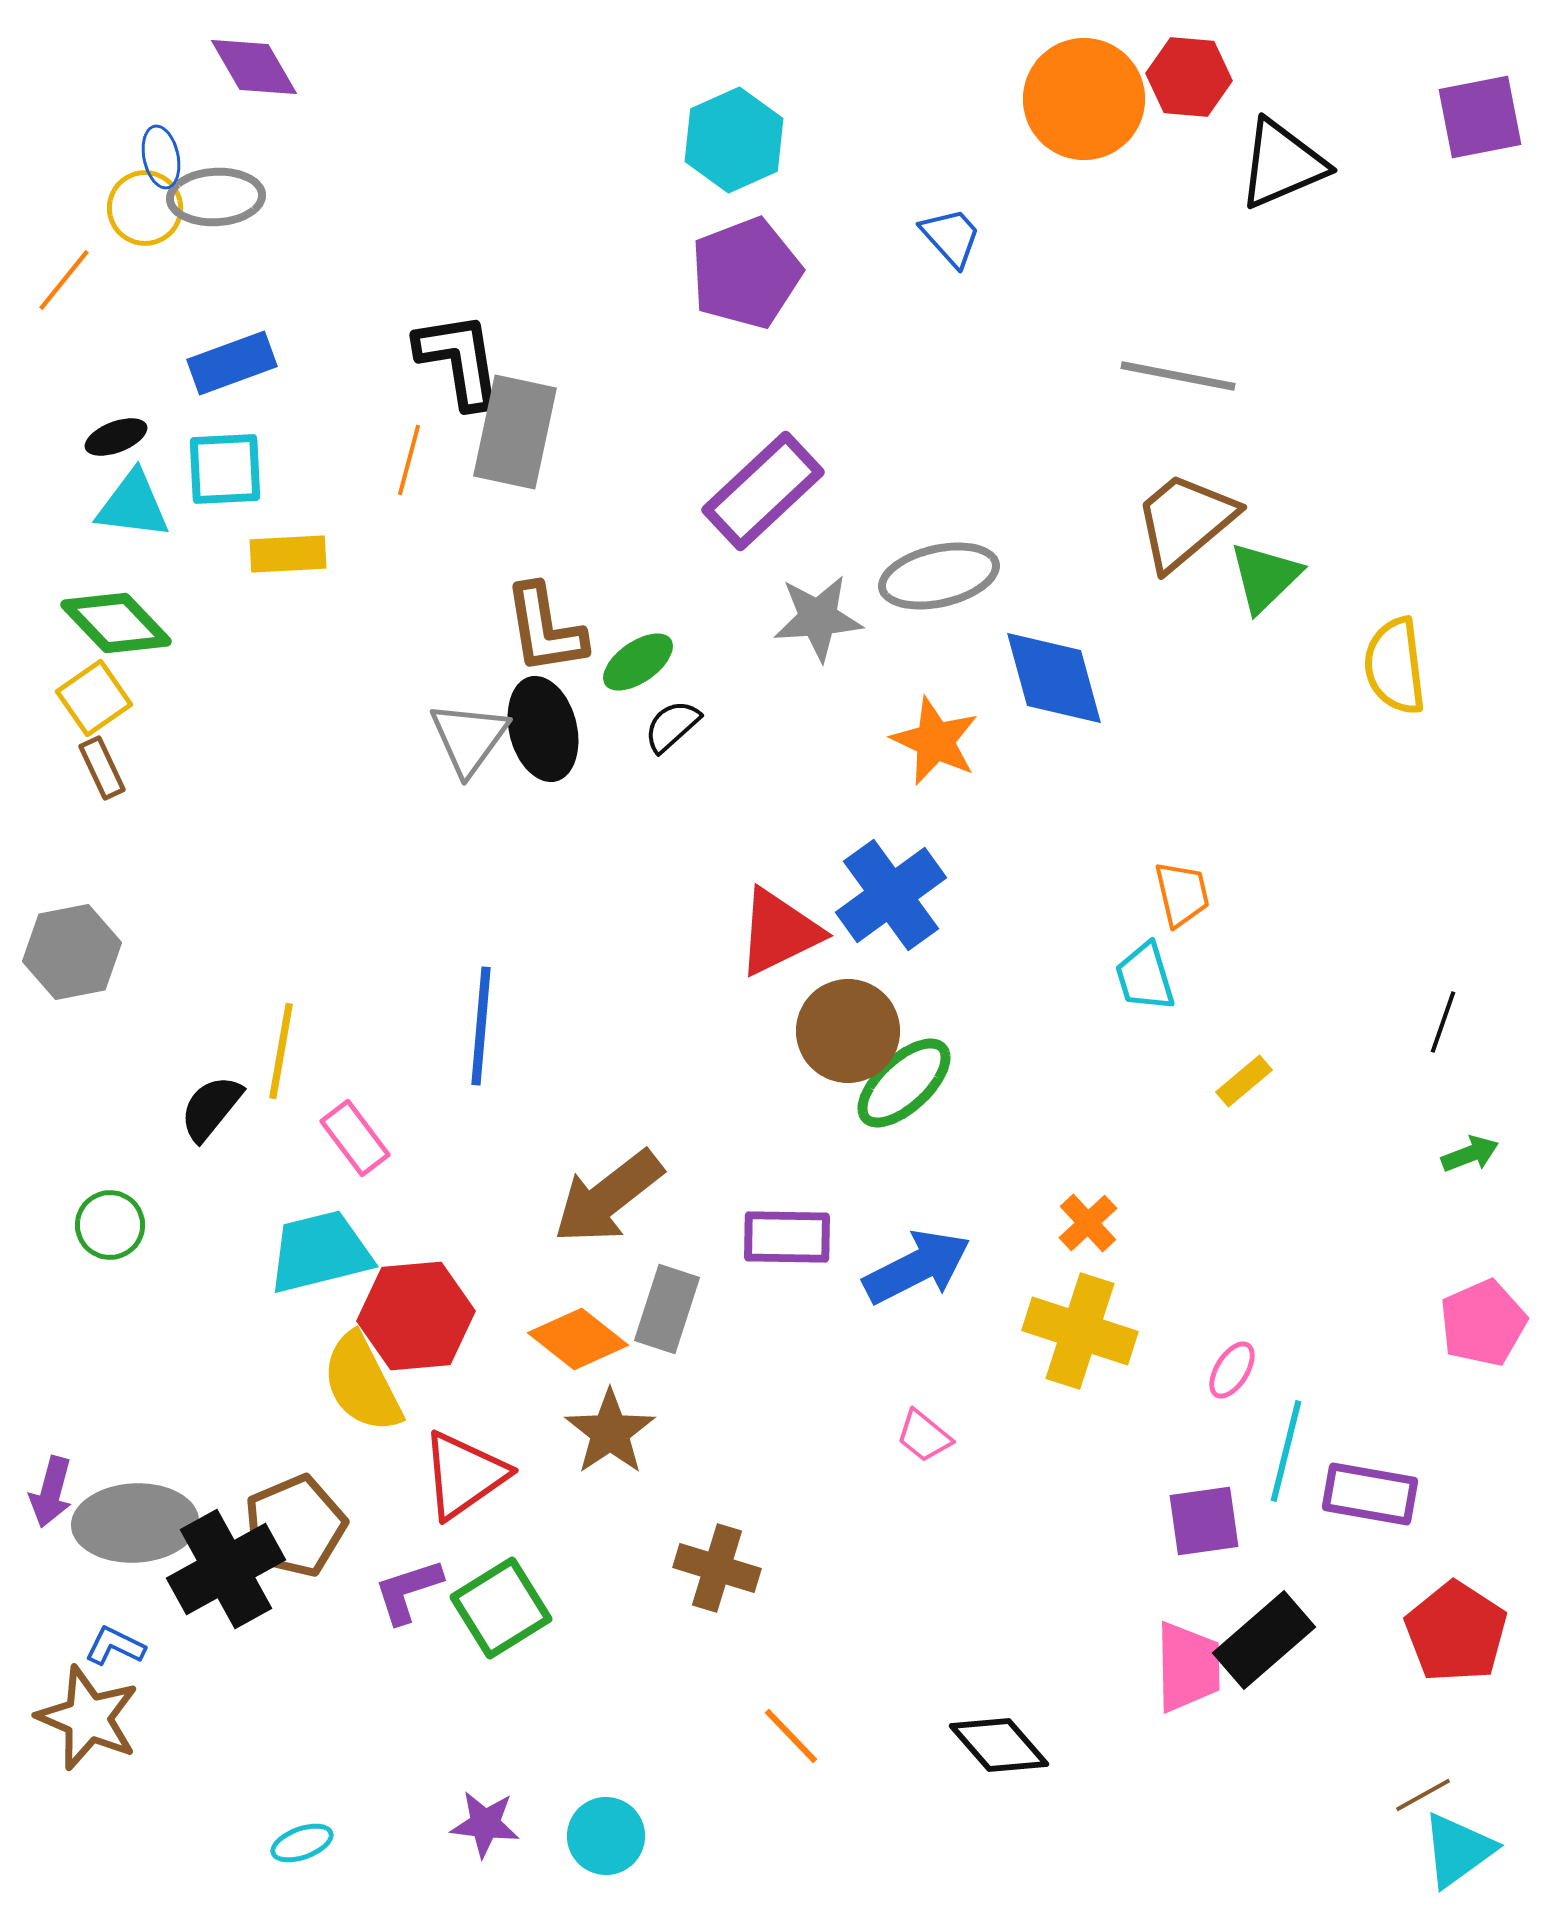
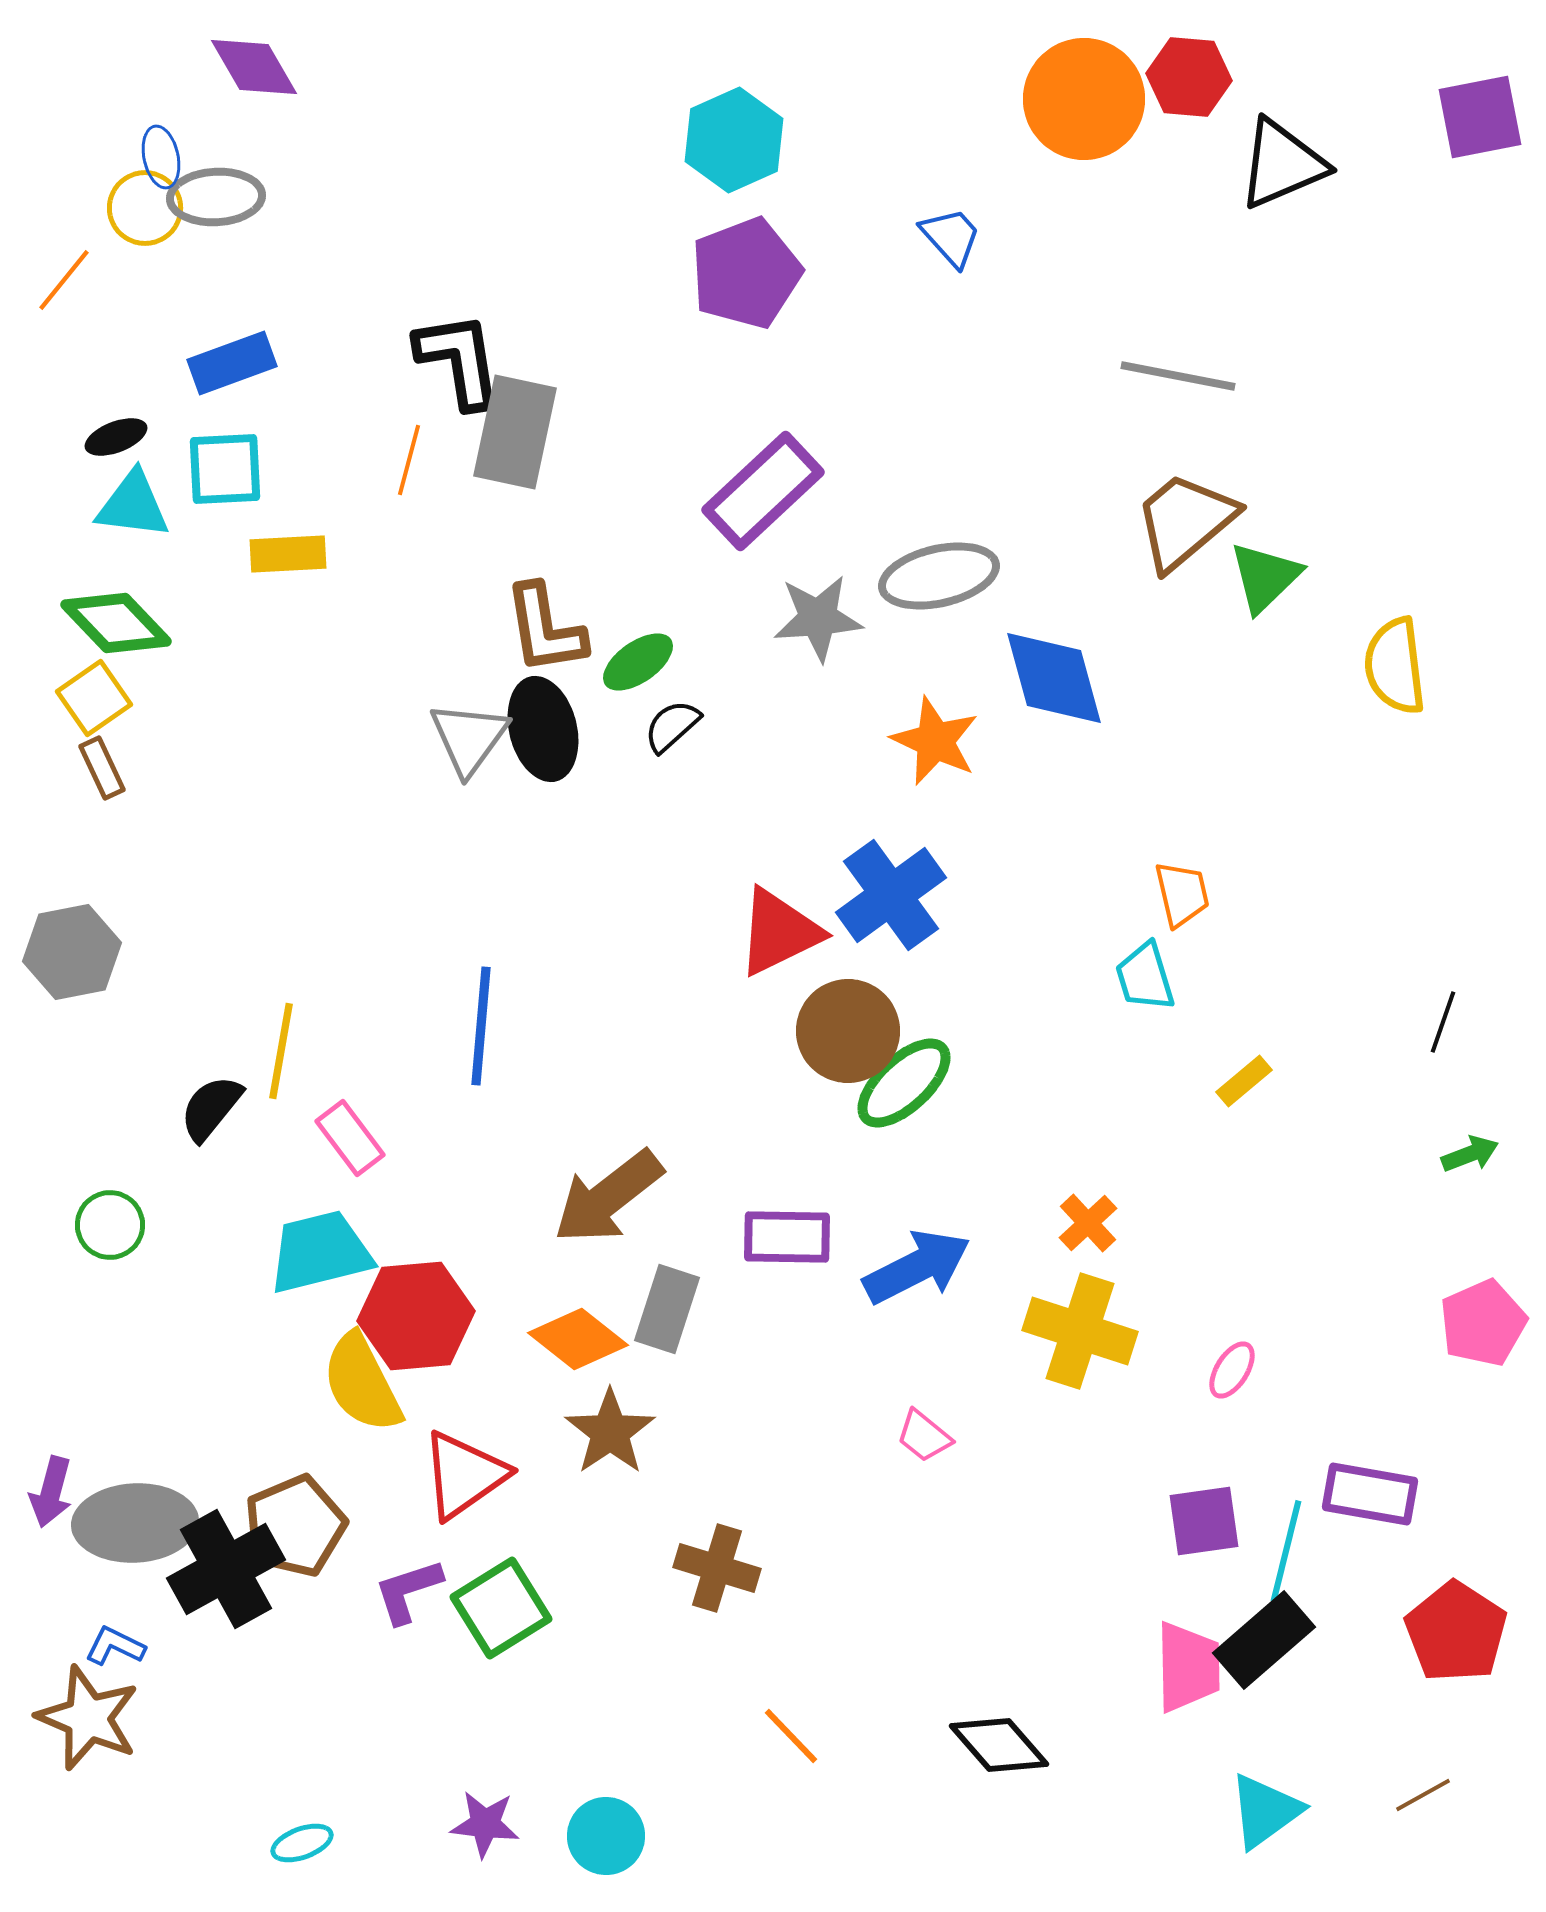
pink rectangle at (355, 1138): moved 5 px left
cyan line at (1286, 1451): moved 100 px down
cyan triangle at (1458, 1850): moved 193 px left, 39 px up
